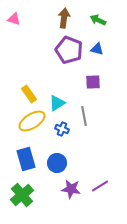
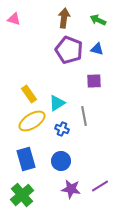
purple square: moved 1 px right, 1 px up
blue circle: moved 4 px right, 2 px up
